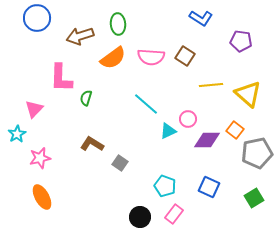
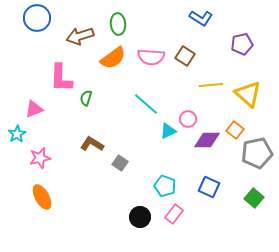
purple pentagon: moved 1 px right, 3 px down; rotated 20 degrees counterclockwise
pink triangle: rotated 24 degrees clockwise
green square: rotated 18 degrees counterclockwise
